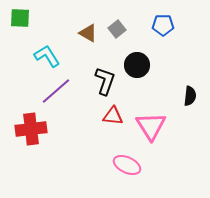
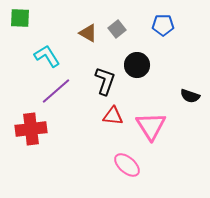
black semicircle: rotated 102 degrees clockwise
pink ellipse: rotated 16 degrees clockwise
